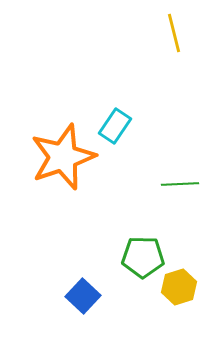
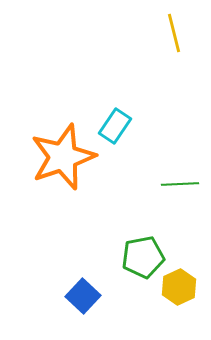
green pentagon: rotated 12 degrees counterclockwise
yellow hexagon: rotated 8 degrees counterclockwise
